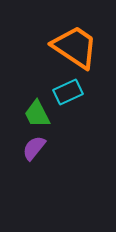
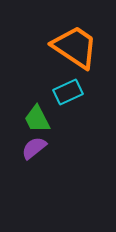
green trapezoid: moved 5 px down
purple semicircle: rotated 12 degrees clockwise
